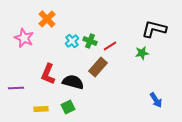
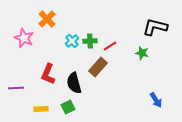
black L-shape: moved 1 px right, 2 px up
green cross: rotated 24 degrees counterclockwise
green star: rotated 24 degrees clockwise
black semicircle: moved 1 px right, 1 px down; rotated 120 degrees counterclockwise
